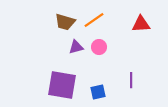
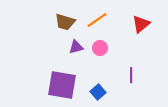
orange line: moved 3 px right
red triangle: rotated 36 degrees counterclockwise
pink circle: moved 1 px right, 1 px down
purple line: moved 5 px up
blue square: rotated 28 degrees counterclockwise
